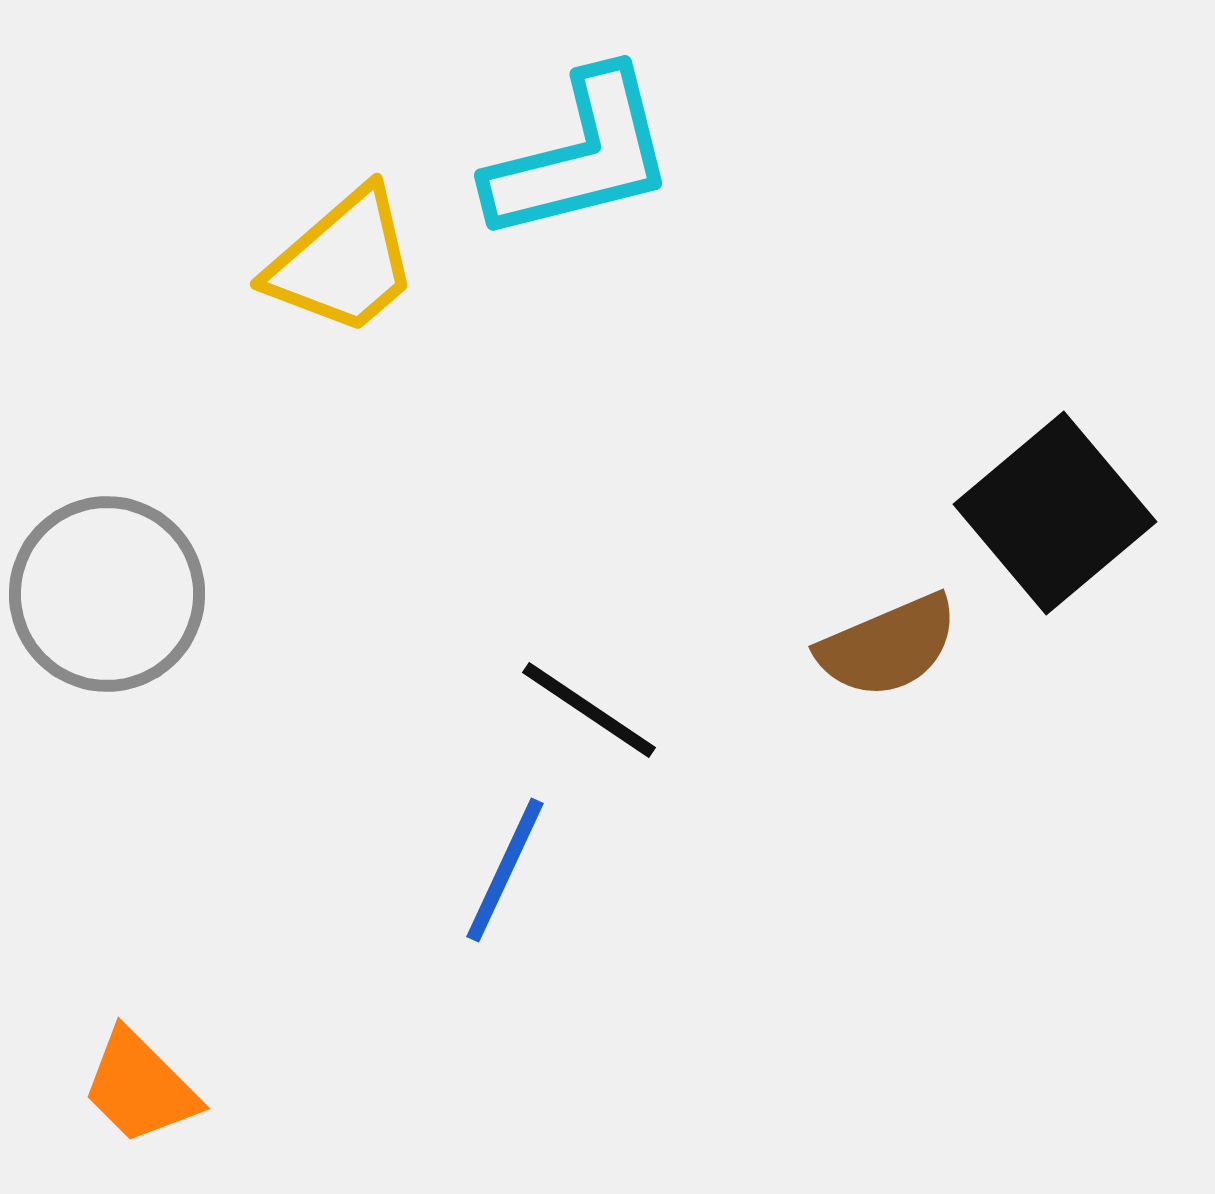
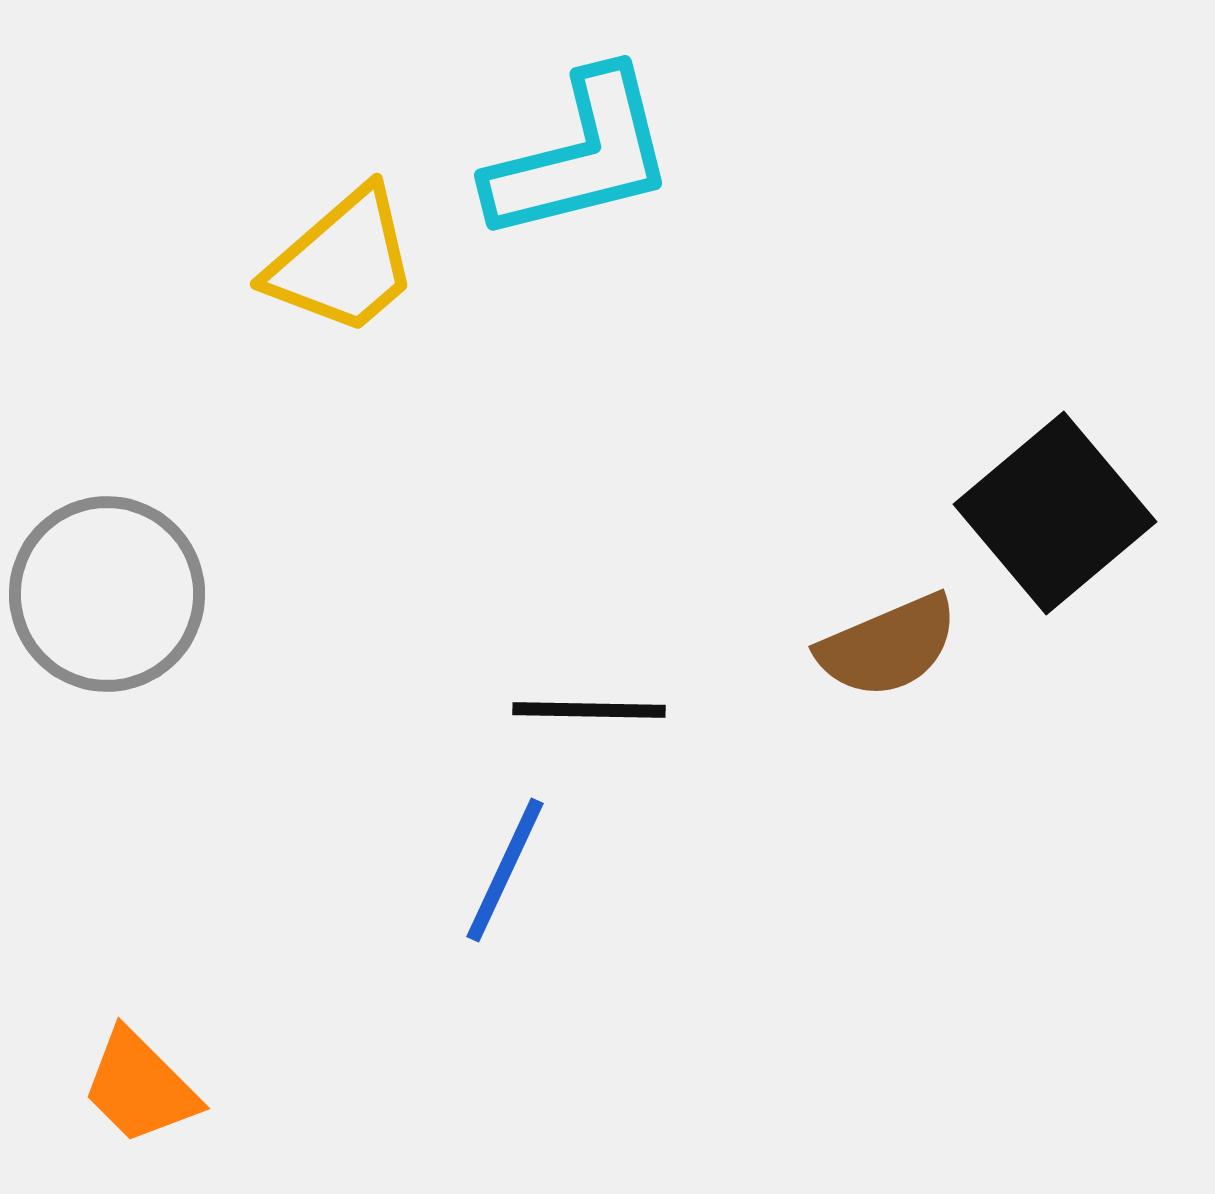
black line: rotated 33 degrees counterclockwise
